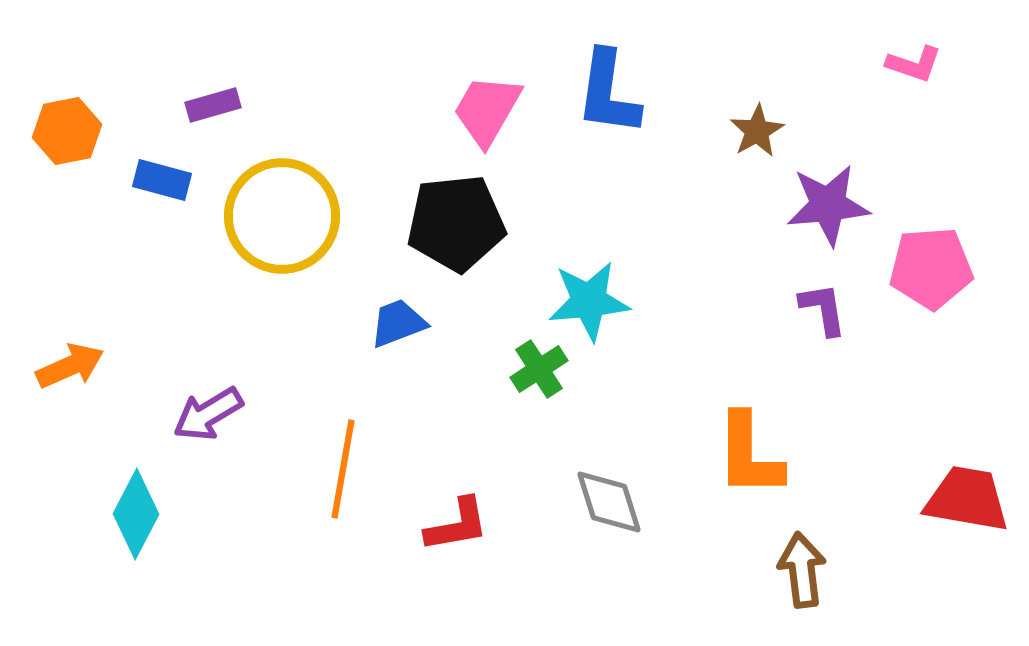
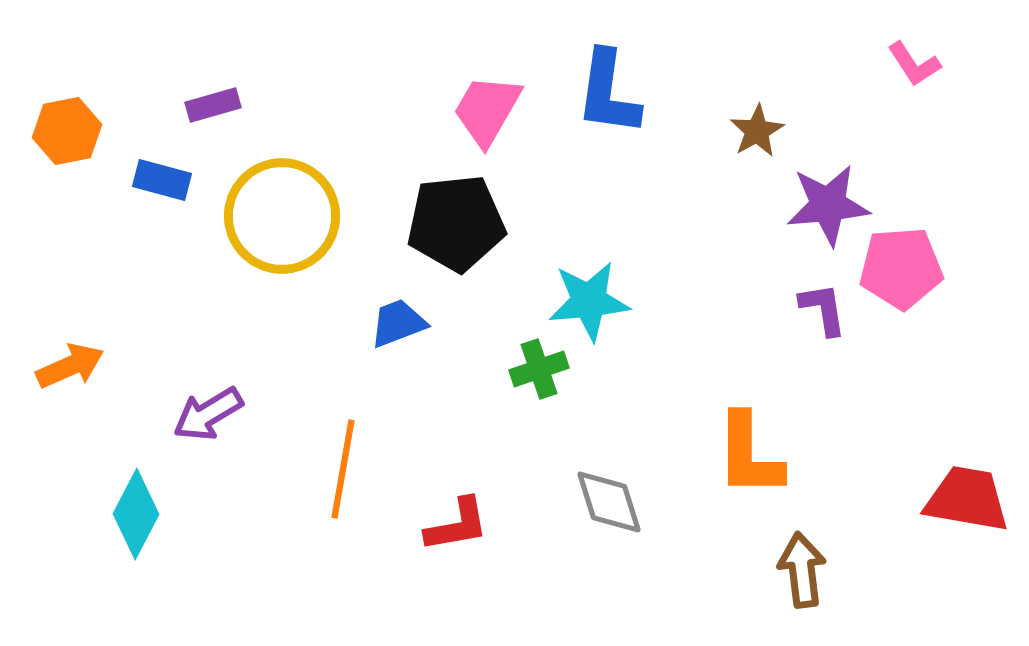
pink L-shape: rotated 38 degrees clockwise
pink pentagon: moved 30 px left
green cross: rotated 14 degrees clockwise
